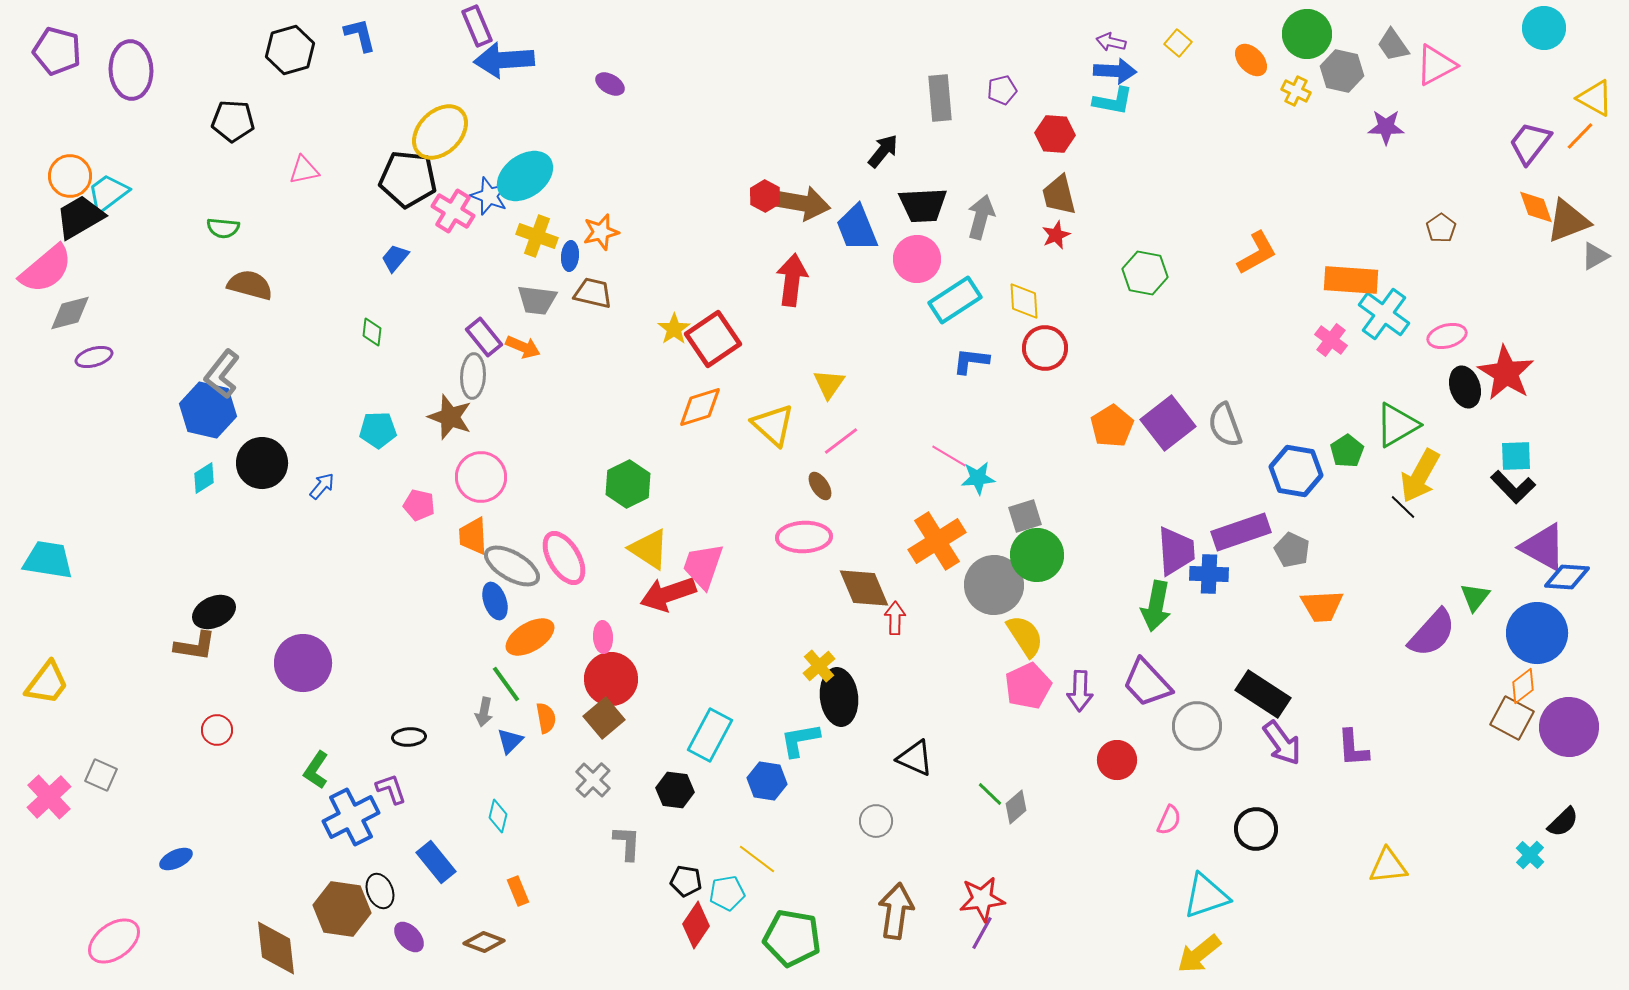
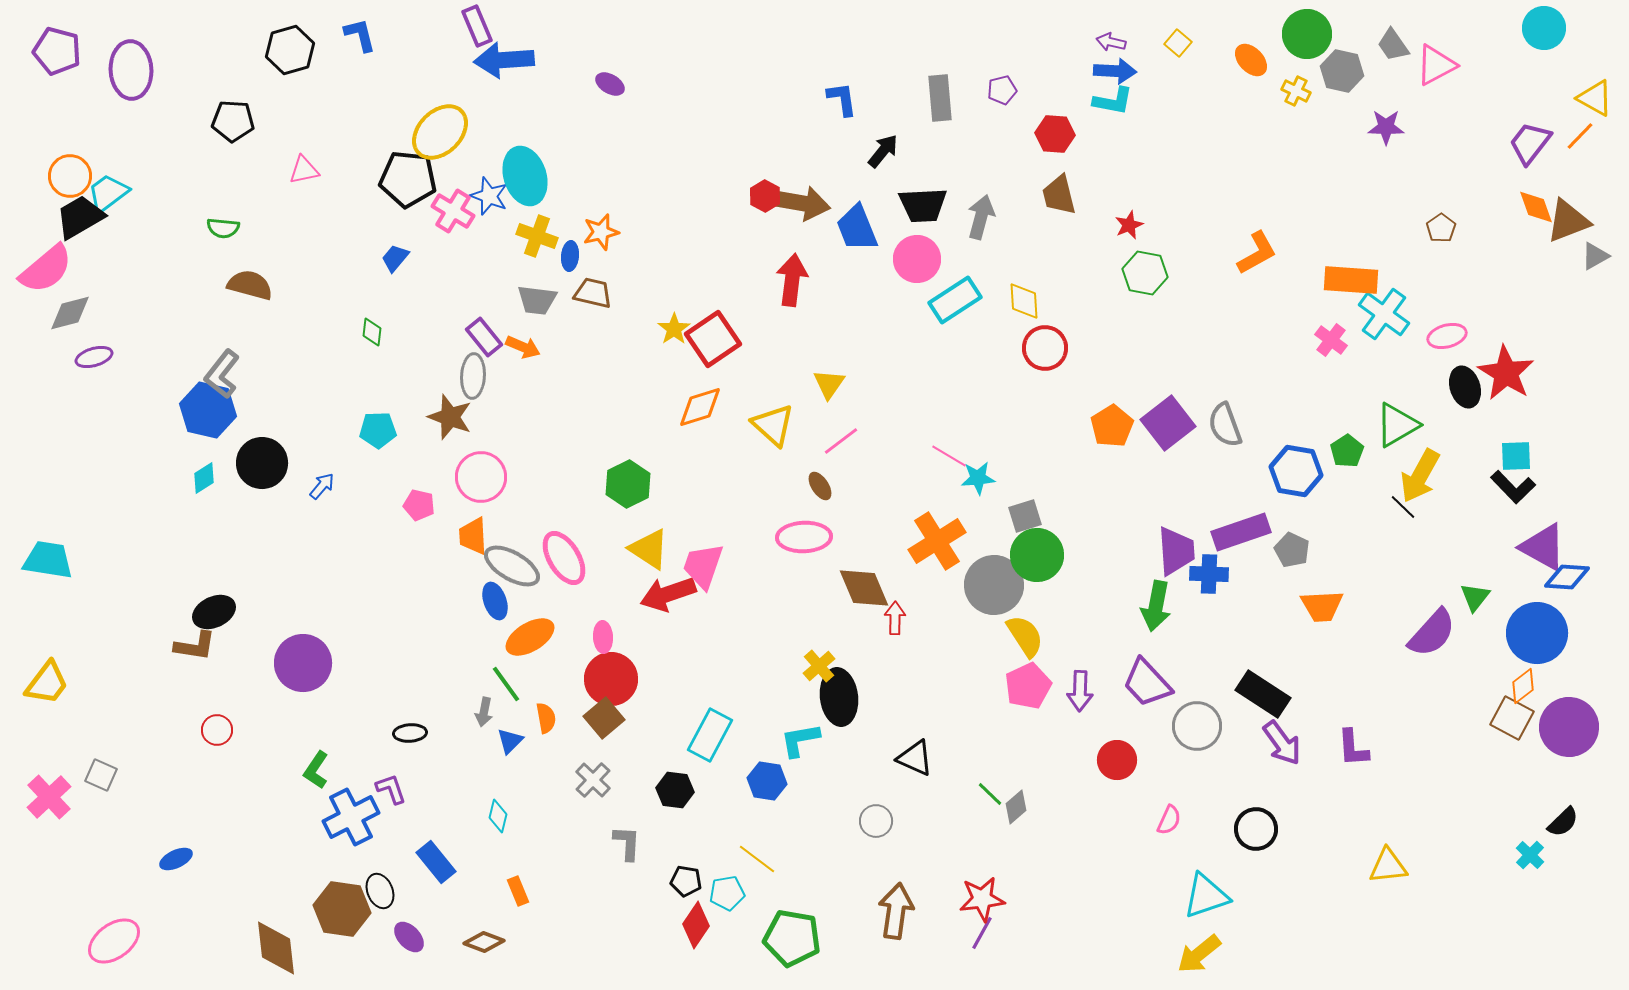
cyan ellipse at (525, 176): rotated 72 degrees counterclockwise
red star at (1056, 235): moved 73 px right, 10 px up
blue L-shape at (971, 361): moved 129 px left, 262 px up; rotated 75 degrees clockwise
black ellipse at (409, 737): moved 1 px right, 4 px up
